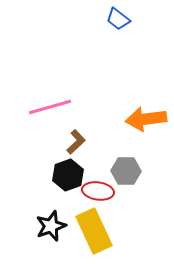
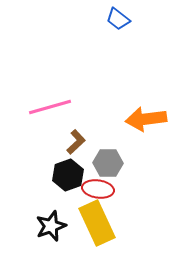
gray hexagon: moved 18 px left, 8 px up
red ellipse: moved 2 px up
yellow rectangle: moved 3 px right, 8 px up
